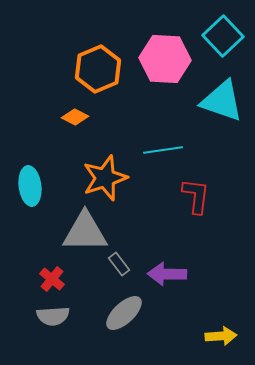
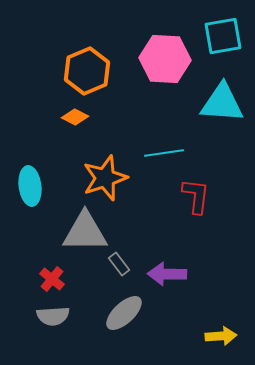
cyan square: rotated 33 degrees clockwise
orange hexagon: moved 11 px left, 2 px down
cyan triangle: moved 2 px down; rotated 15 degrees counterclockwise
cyan line: moved 1 px right, 3 px down
